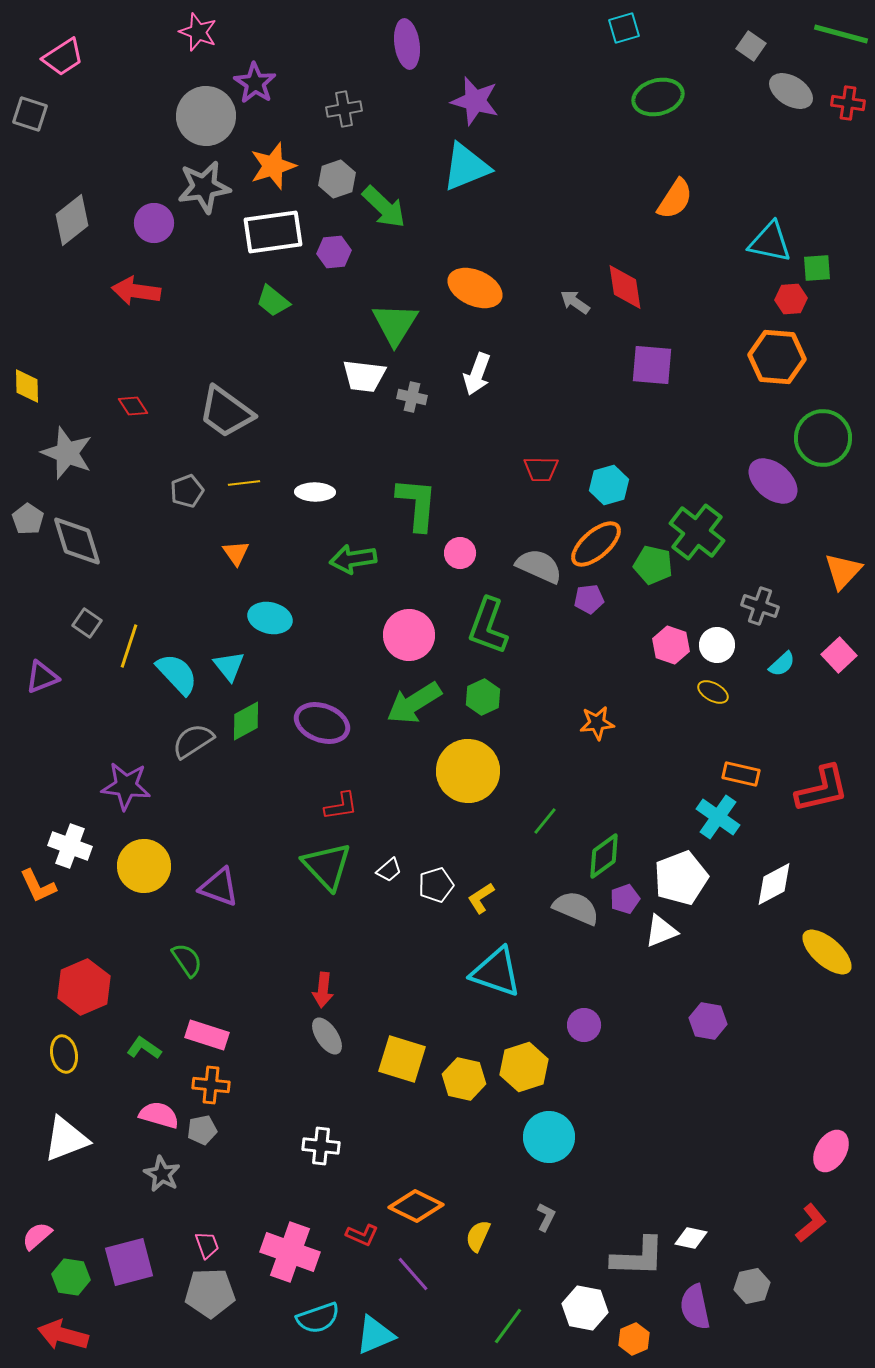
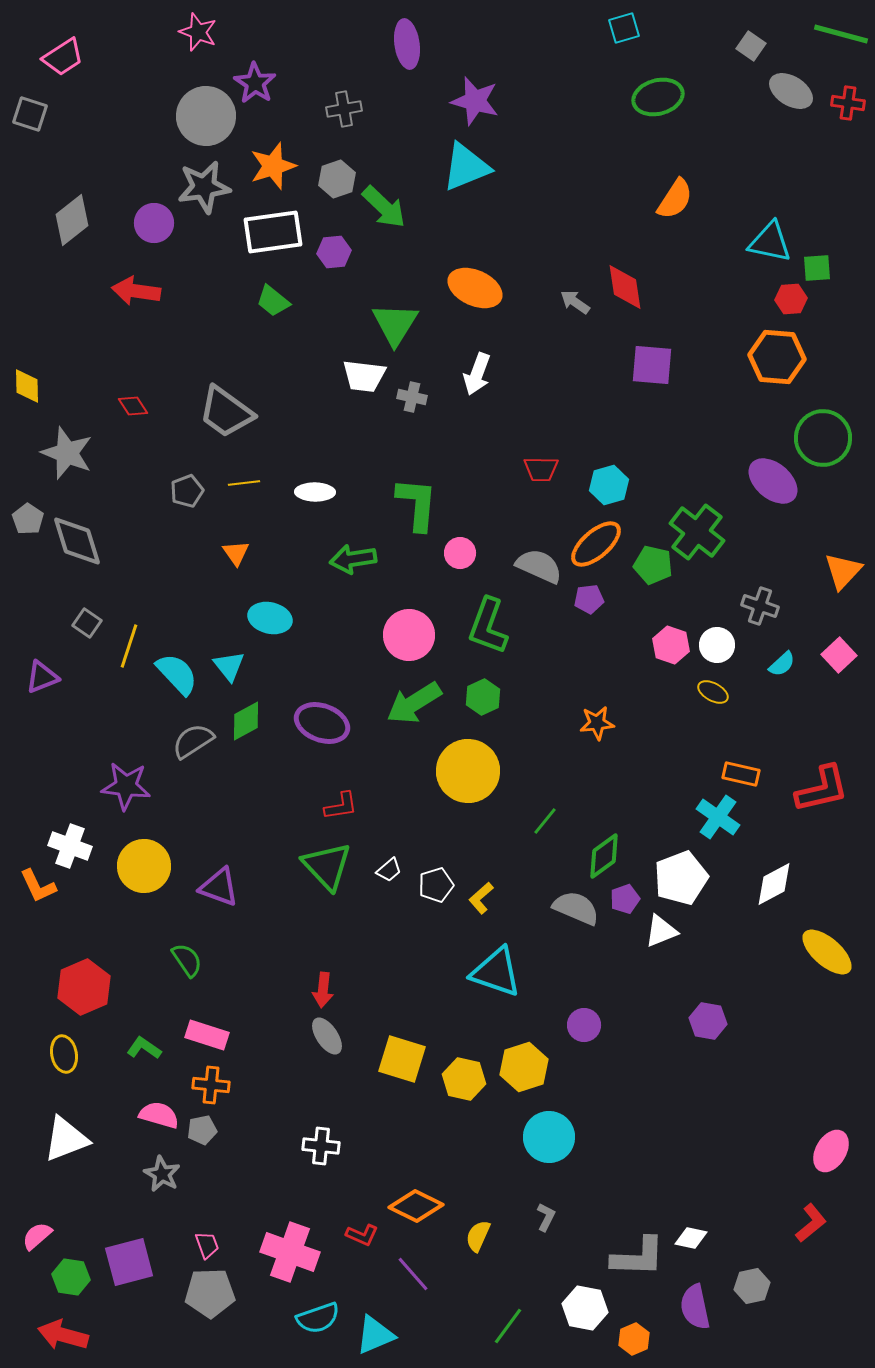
yellow L-shape at (481, 898): rotated 8 degrees counterclockwise
